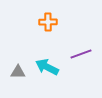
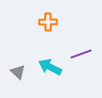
cyan arrow: moved 3 px right
gray triangle: rotated 42 degrees clockwise
